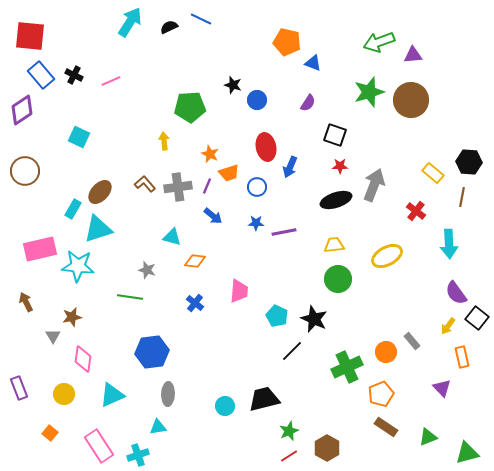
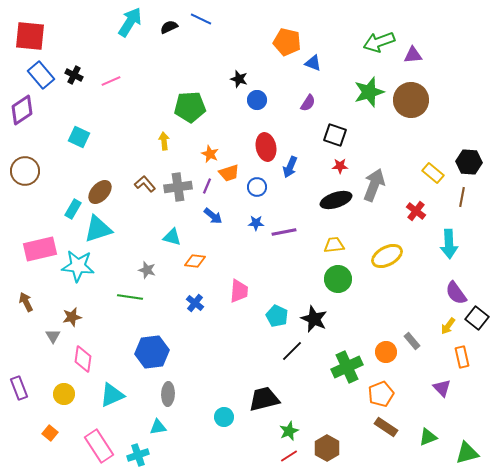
black star at (233, 85): moved 6 px right, 6 px up
cyan circle at (225, 406): moved 1 px left, 11 px down
